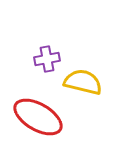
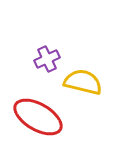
purple cross: rotated 15 degrees counterclockwise
